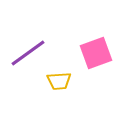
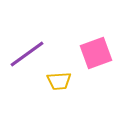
purple line: moved 1 px left, 1 px down
